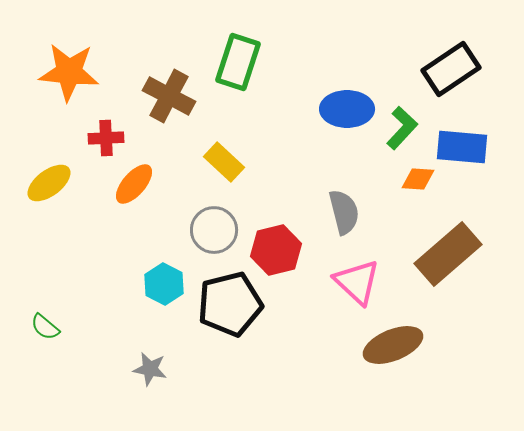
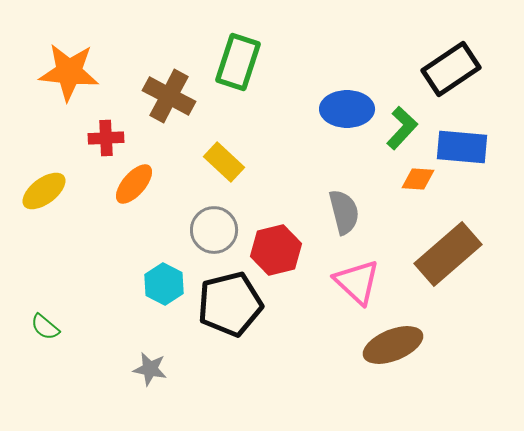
yellow ellipse: moved 5 px left, 8 px down
